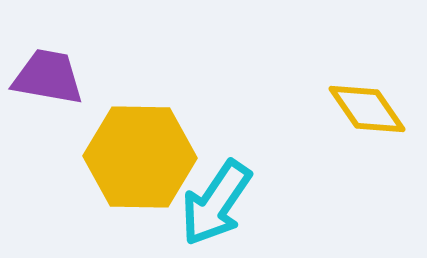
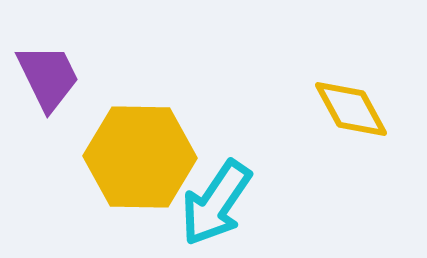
purple trapezoid: rotated 54 degrees clockwise
yellow diamond: moved 16 px left; rotated 6 degrees clockwise
